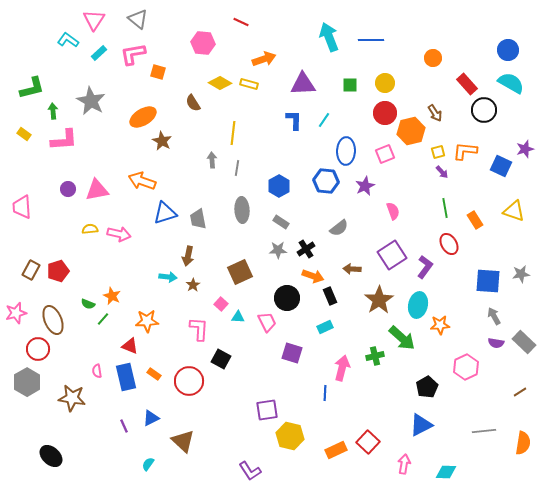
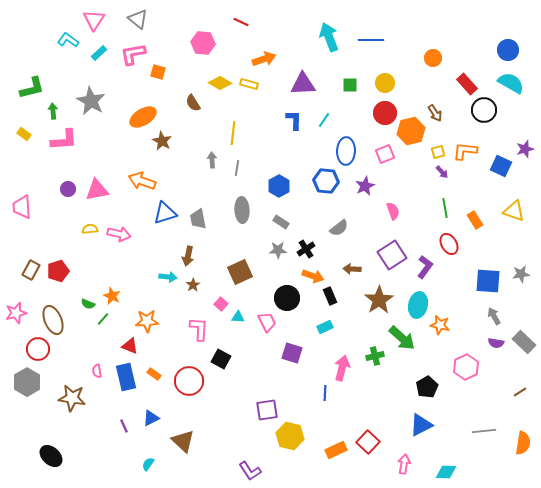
orange star at (440, 325): rotated 18 degrees clockwise
